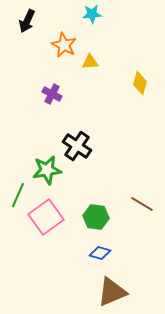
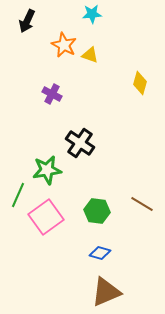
yellow triangle: moved 7 px up; rotated 24 degrees clockwise
black cross: moved 3 px right, 3 px up
green hexagon: moved 1 px right, 6 px up
brown triangle: moved 6 px left
